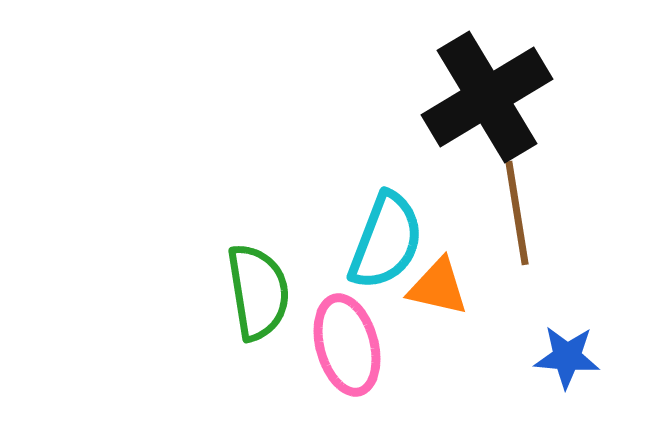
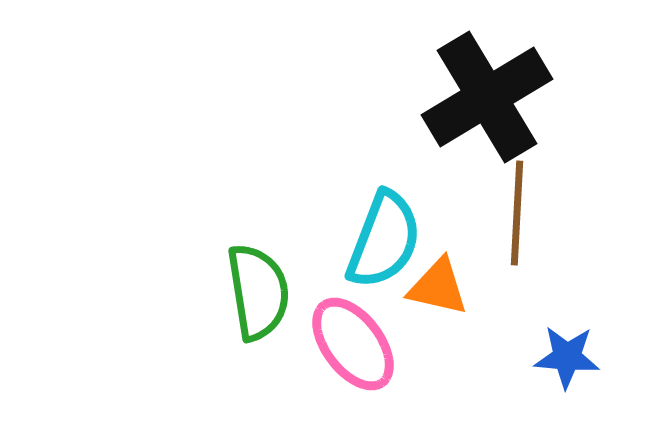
brown line: rotated 12 degrees clockwise
cyan semicircle: moved 2 px left, 1 px up
pink ellipse: moved 6 px right, 1 px up; rotated 22 degrees counterclockwise
